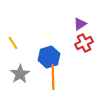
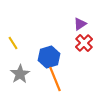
red cross: rotated 18 degrees counterclockwise
orange line: moved 2 px right, 2 px down; rotated 20 degrees counterclockwise
